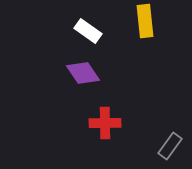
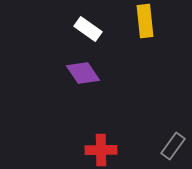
white rectangle: moved 2 px up
red cross: moved 4 px left, 27 px down
gray rectangle: moved 3 px right
